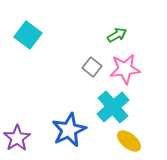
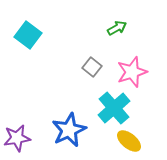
green arrow: moved 7 px up
pink star: moved 7 px right, 3 px down; rotated 12 degrees counterclockwise
cyan cross: moved 1 px right, 1 px down
purple star: rotated 24 degrees clockwise
